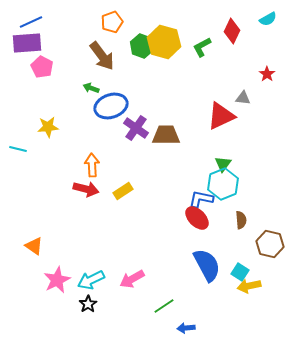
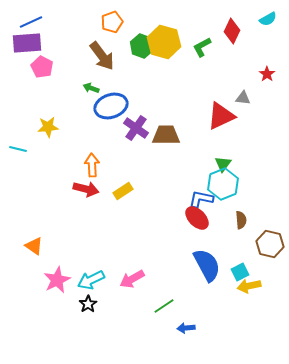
cyan square: rotated 30 degrees clockwise
